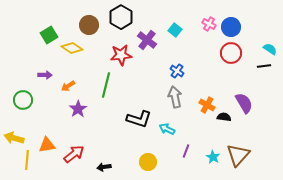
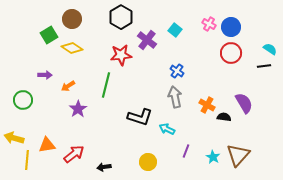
brown circle: moved 17 px left, 6 px up
black L-shape: moved 1 px right, 2 px up
